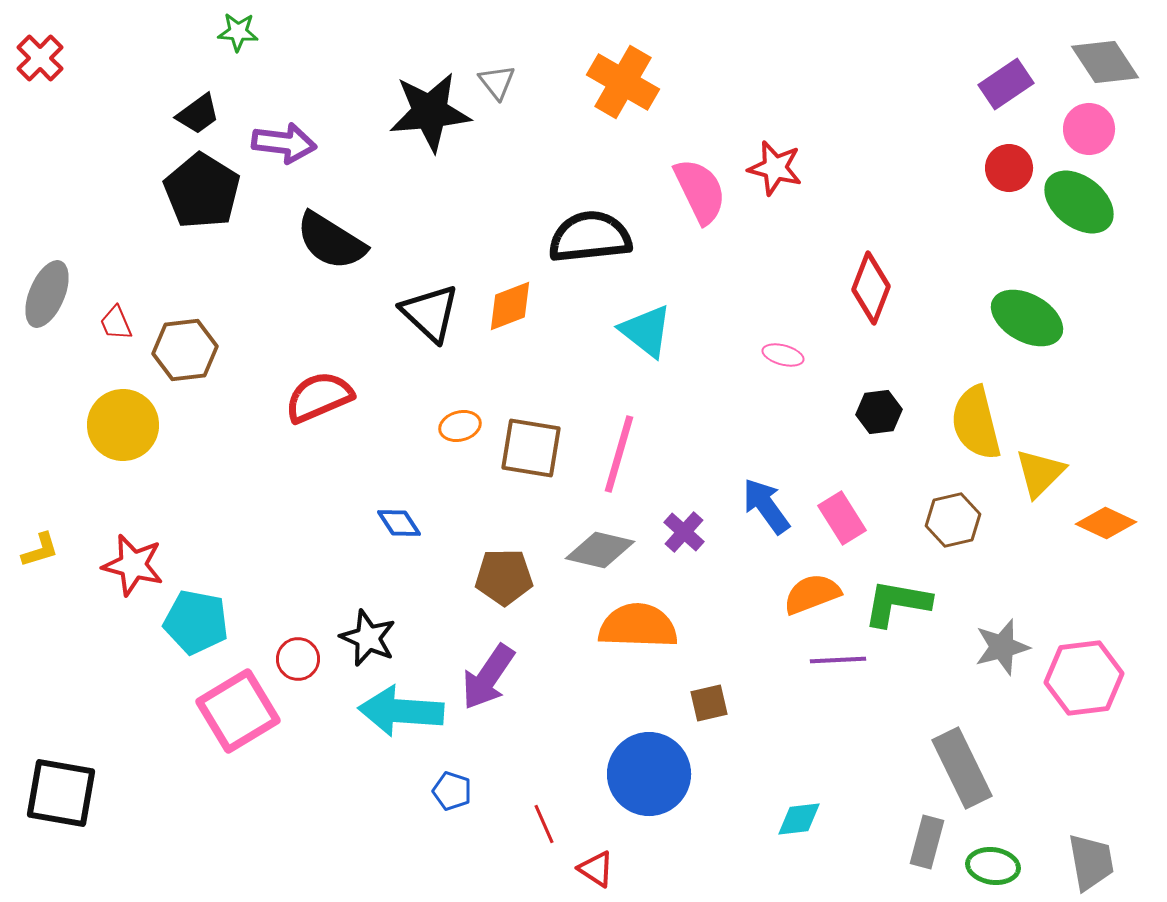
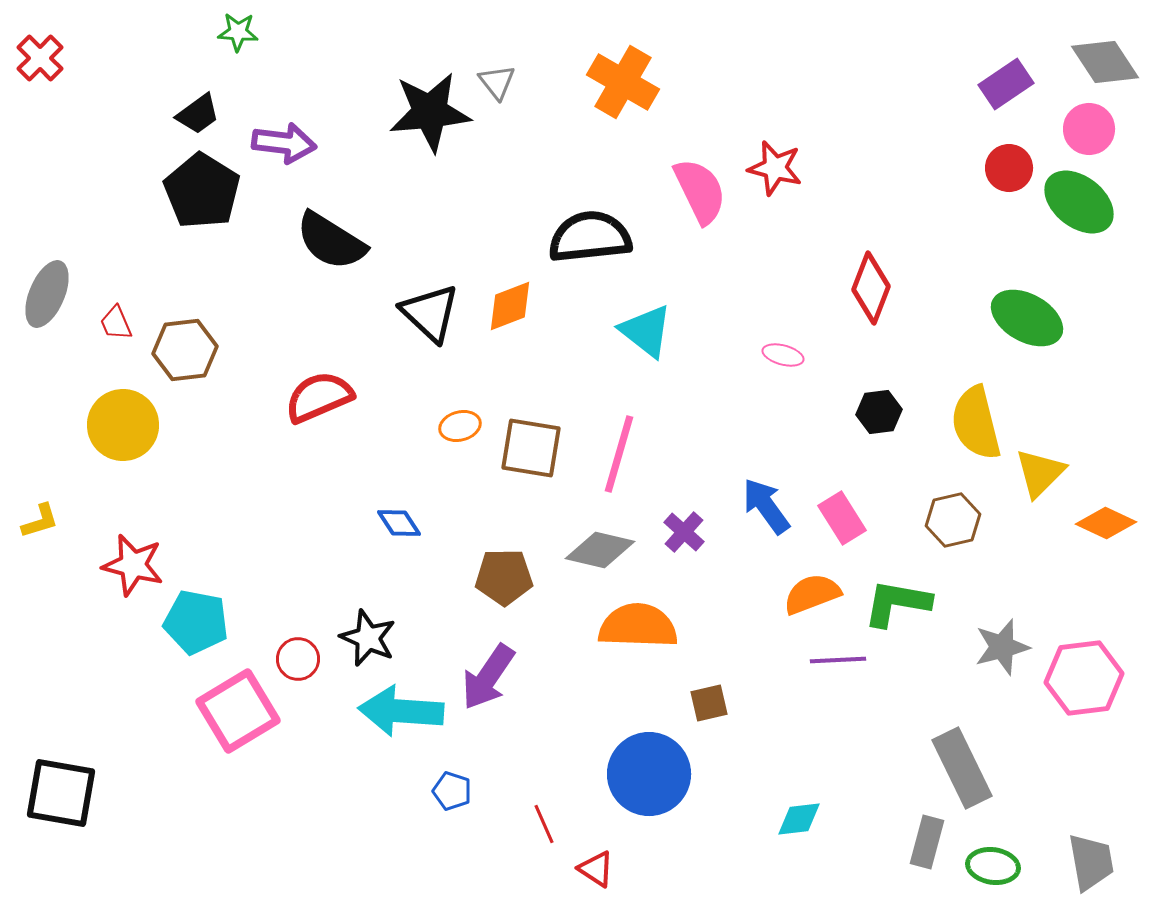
yellow L-shape at (40, 550): moved 29 px up
